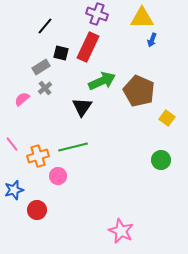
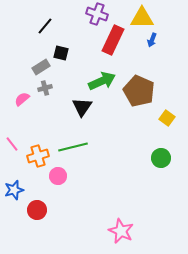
red rectangle: moved 25 px right, 7 px up
gray cross: rotated 24 degrees clockwise
green circle: moved 2 px up
